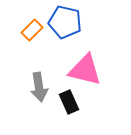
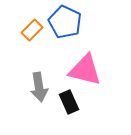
blue pentagon: rotated 12 degrees clockwise
